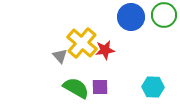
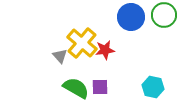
cyan hexagon: rotated 10 degrees clockwise
